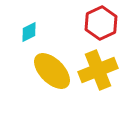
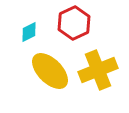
red hexagon: moved 27 px left
yellow ellipse: moved 2 px left
